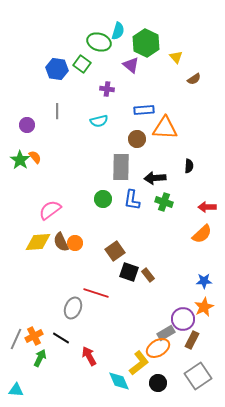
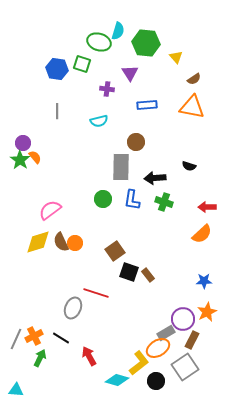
green hexagon at (146, 43): rotated 20 degrees counterclockwise
green square at (82, 64): rotated 18 degrees counterclockwise
purple triangle at (131, 65): moved 1 px left, 8 px down; rotated 18 degrees clockwise
blue rectangle at (144, 110): moved 3 px right, 5 px up
purple circle at (27, 125): moved 4 px left, 18 px down
orange triangle at (165, 128): moved 27 px right, 21 px up; rotated 8 degrees clockwise
brown circle at (137, 139): moved 1 px left, 3 px down
black semicircle at (189, 166): rotated 104 degrees clockwise
yellow diamond at (38, 242): rotated 12 degrees counterclockwise
orange star at (204, 307): moved 3 px right, 5 px down
gray square at (198, 376): moved 13 px left, 9 px up
cyan diamond at (119, 381): moved 2 px left, 1 px up; rotated 50 degrees counterclockwise
black circle at (158, 383): moved 2 px left, 2 px up
